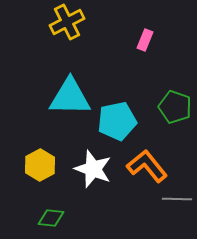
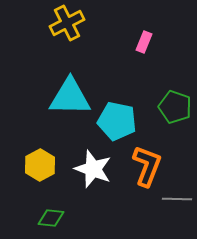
yellow cross: moved 1 px down
pink rectangle: moved 1 px left, 2 px down
cyan pentagon: rotated 24 degrees clockwise
orange L-shape: rotated 60 degrees clockwise
